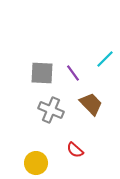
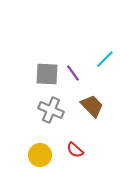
gray square: moved 5 px right, 1 px down
brown trapezoid: moved 1 px right, 2 px down
yellow circle: moved 4 px right, 8 px up
